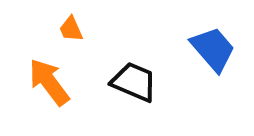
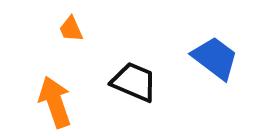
blue trapezoid: moved 2 px right, 9 px down; rotated 12 degrees counterclockwise
orange arrow: moved 6 px right, 20 px down; rotated 18 degrees clockwise
